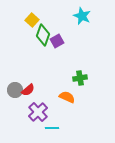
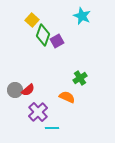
green cross: rotated 24 degrees counterclockwise
